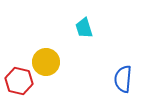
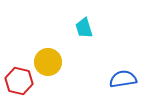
yellow circle: moved 2 px right
blue semicircle: rotated 76 degrees clockwise
